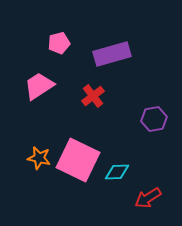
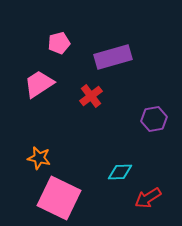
purple rectangle: moved 1 px right, 3 px down
pink trapezoid: moved 2 px up
red cross: moved 2 px left
pink square: moved 19 px left, 38 px down
cyan diamond: moved 3 px right
